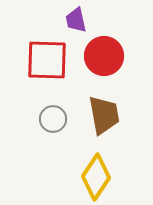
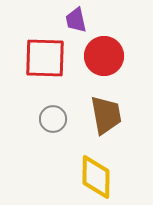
red square: moved 2 px left, 2 px up
brown trapezoid: moved 2 px right
yellow diamond: rotated 33 degrees counterclockwise
